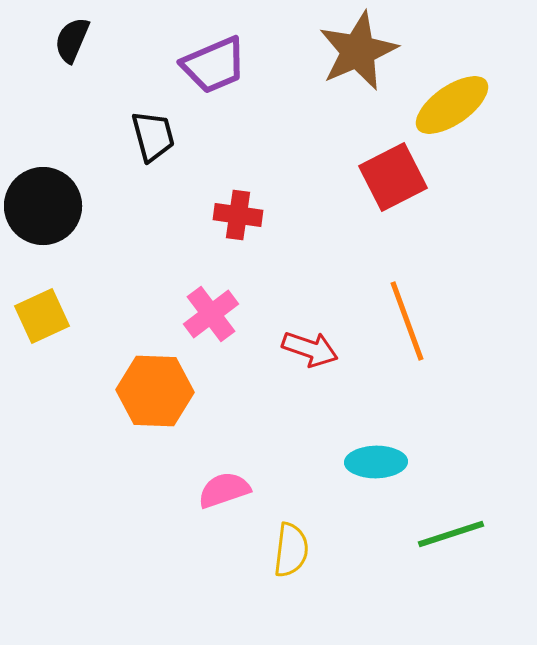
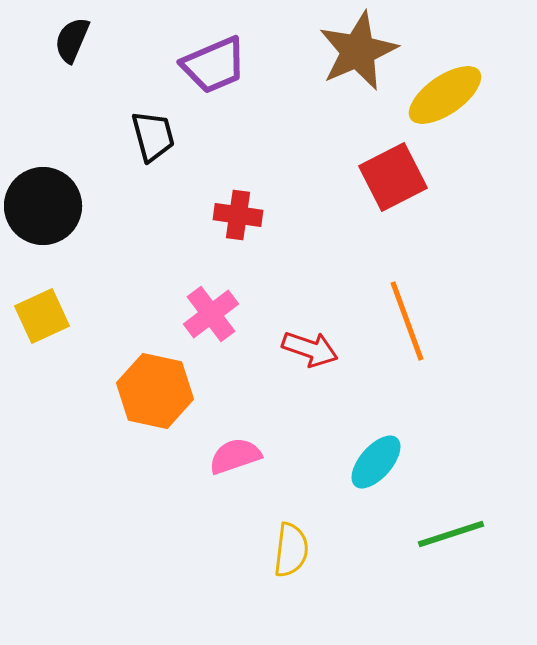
yellow ellipse: moved 7 px left, 10 px up
orange hexagon: rotated 10 degrees clockwise
cyan ellipse: rotated 48 degrees counterclockwise
pink semicircle: moved 11 px right, 34 px up
